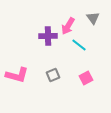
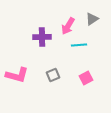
gray triangle: moved 1 px left, 1 px down; rotated 32 degrees clockwise
purple cross: moved 6 px left, 1 px down
cyan line: rotated 42 degrees counterclockwise
